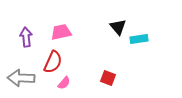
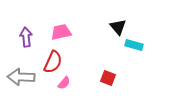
cyan rectangle: moved 5 px left, 6 px down; rotated 24 degrees clockwise
gray arrow: moved 1 px up
